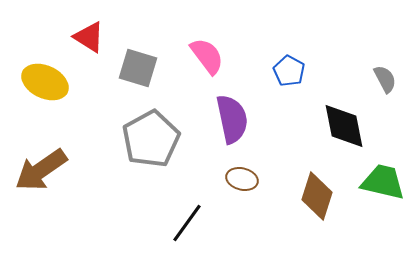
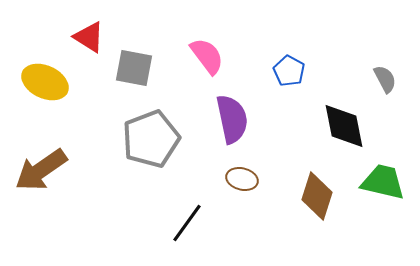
gray square: moved 4 px left; rotated 6 degrees counterclockwise
gray pentagon: rotated 8 degrees clockwise
